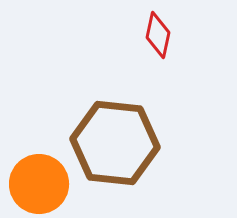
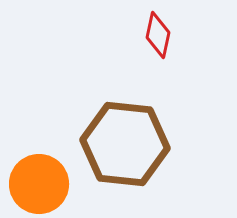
brown hexagon: moved 10 px right, 1 px down
